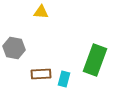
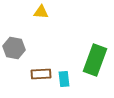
cyan rectangle: rotated 21 degrees counterclockwise
